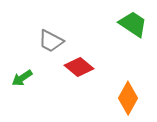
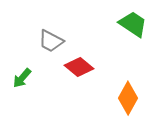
green arrow: rotated 15 degrees counterclockwise
